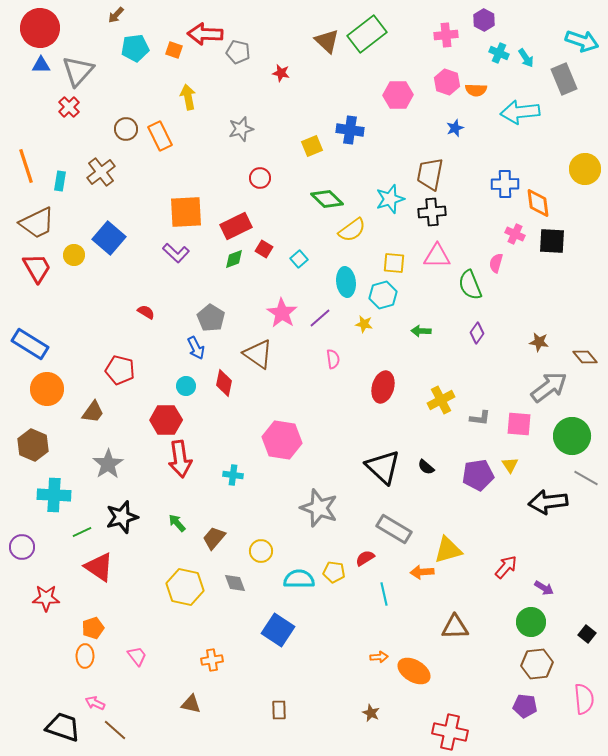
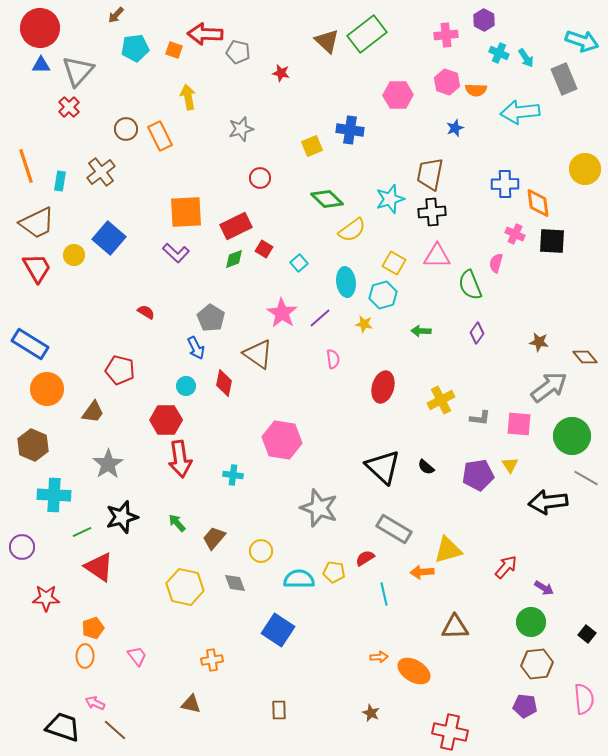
cyan square at (299, 259): moved 4 px down
yellow square at (394, 263): rotated 25 degrees clockwise
